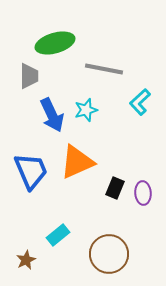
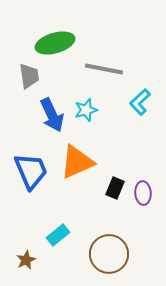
gray trapezoid: rotated 8 degrees counterclockwise
